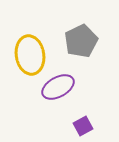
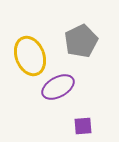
yellow ellipse: moved 1 px down; rotated 12 degrees counterclockwise
purple square: rotated 24 degrees clockwise
